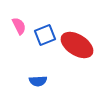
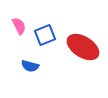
red ellipse: moved 6 px right, 2 px down
blue semicircle: moved 8 px left, 15 px up; rotated 18 degrees clockwise
